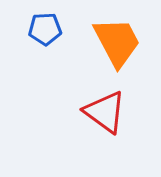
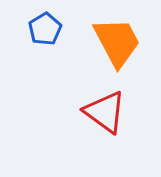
blue pentagon: rotated 28 degrees counterclockwise
